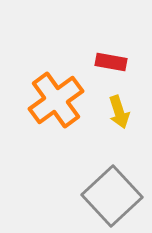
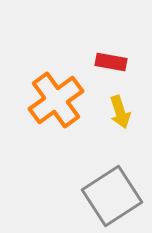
yellow arrow: moved 1 px right
gray square: rotated 10 degrees clockwise
